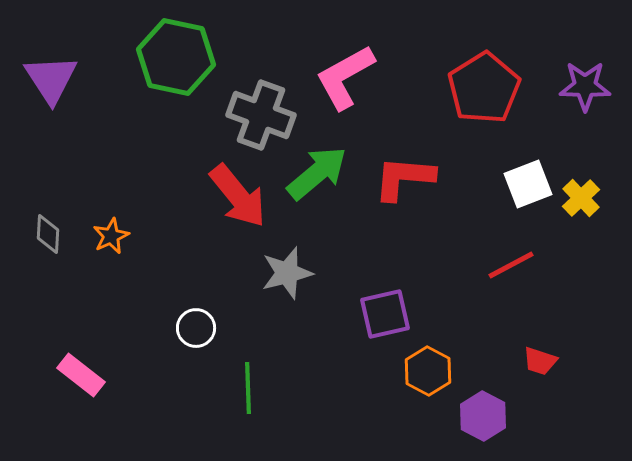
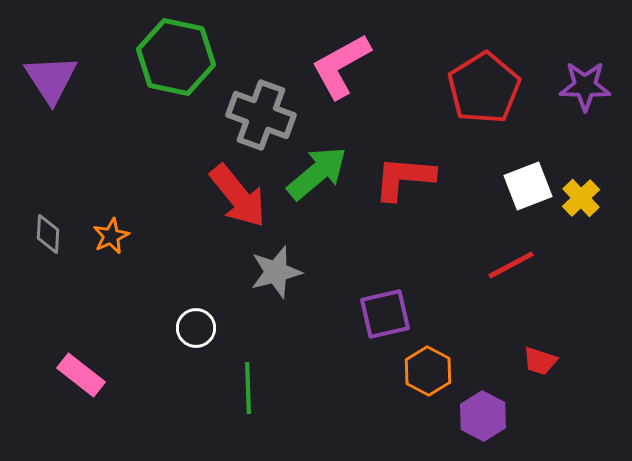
pink L-shape: moved 4 px left, 11 px up
white square: moved 2 px down
gray star: moved 11 px left, 1 px up
